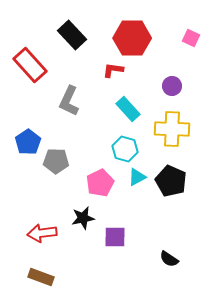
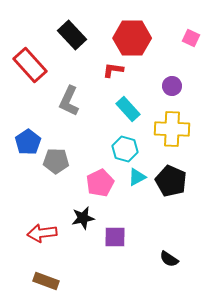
brown rectangle: moved 5 px right, 4 px down
